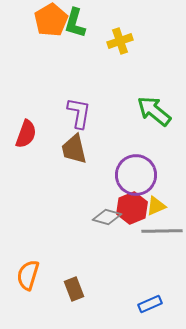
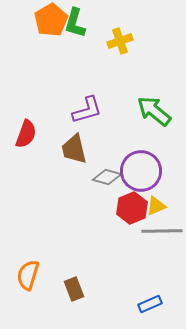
purple L-shape: moved 8 px right, 3 px up; rotated 64 degrees clockwise
purple circle: moved 5 px right, 4 px up
gray diamond: moved 40 px up
